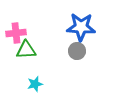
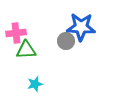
gray circle: moved 11 px left, 10 px up
